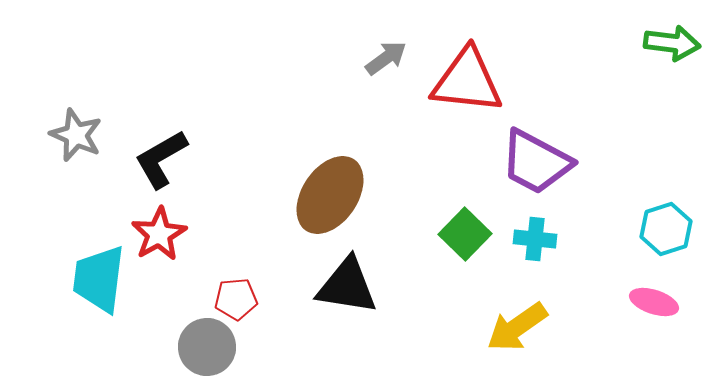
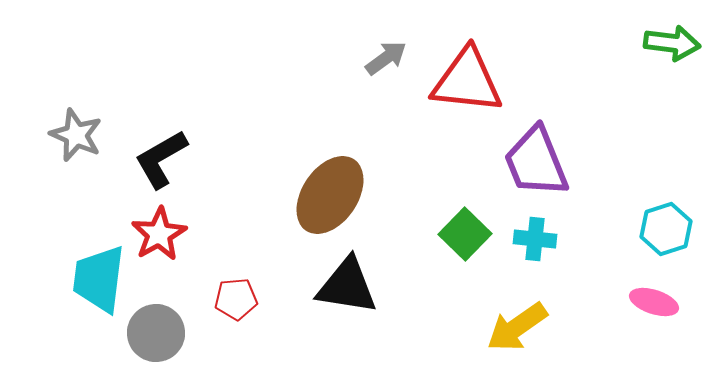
purple trapezoid: rotated 40 degrees clockwise
gray circle: moved 51 px left, 14 px up
